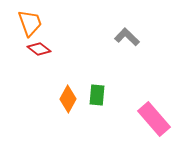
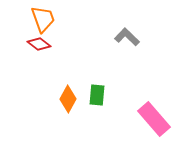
orange trapezoid: moved 13 px right, 4 px up
red diamond: moved 5 px up
